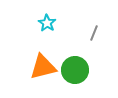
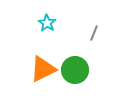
orange triangle: moved 2 px down; rotated 12 degrees counterclockwise
